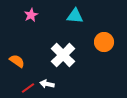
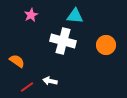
orange circle: moved 2 px right, 3 px down
white cross: moved 14 px up; rotated 30 degrees counterclockwise
white arrow: moved 3 px right, 3 px up
red line: moved 1 px left, 1 px up
